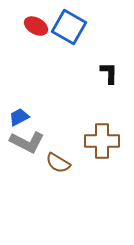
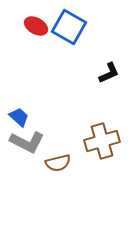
black L-shape: rotated 65 degrees clockwise
blue trapezoid: rotated 70 degrees clockwise
brown cross: rotated 16 degrees counterclockwise
brown semicircle: rotated 45 degrees counterclockwise
